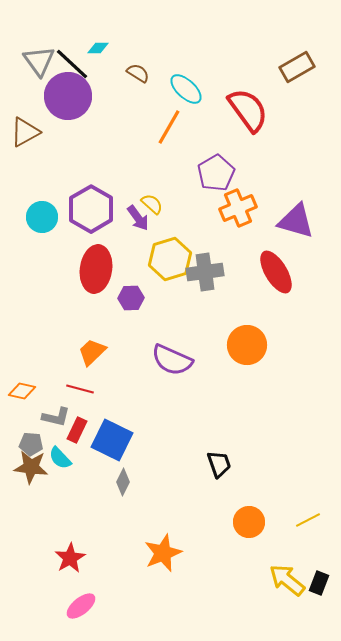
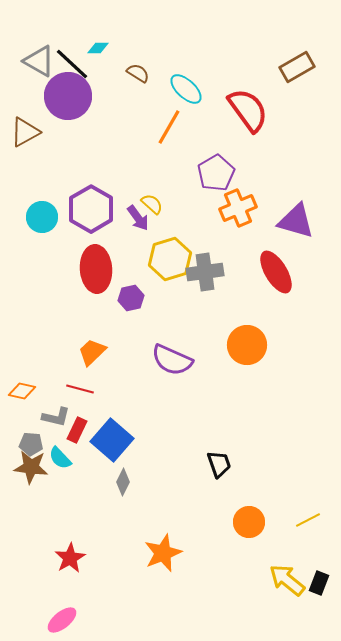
gray triangle at (39, 61): rotated 24 degrees counterclockwise
red ellipse at (96, 269): rotated 12 degrees counterclockwise
purple hexagon at (131, 298): rotated 10 degrees counterclockwise
blue square at (112, 440): rotated 15 degrees clockwise
pink ellipse at (81, 606): moved 19 px left, 14 px down
